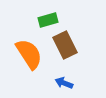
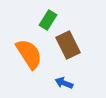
green rectangle: rotated 42 degrees counterclockwise
brown rectangle: moved 3 px right
